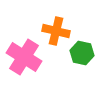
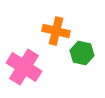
pink cross: moved 10 px down
